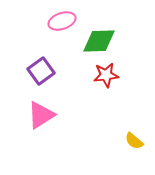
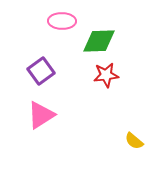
pink ellipse: rotated 20 degrees clockwise
